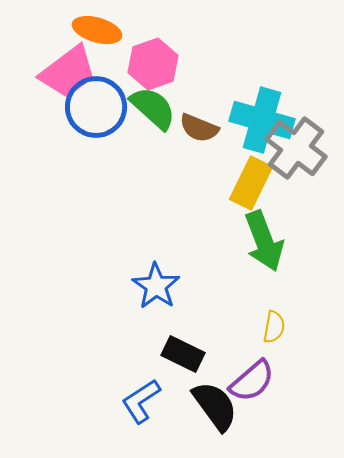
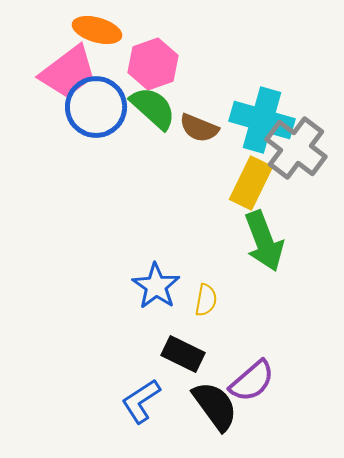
yellow semicircle: moved 68 px left, 27 px up
